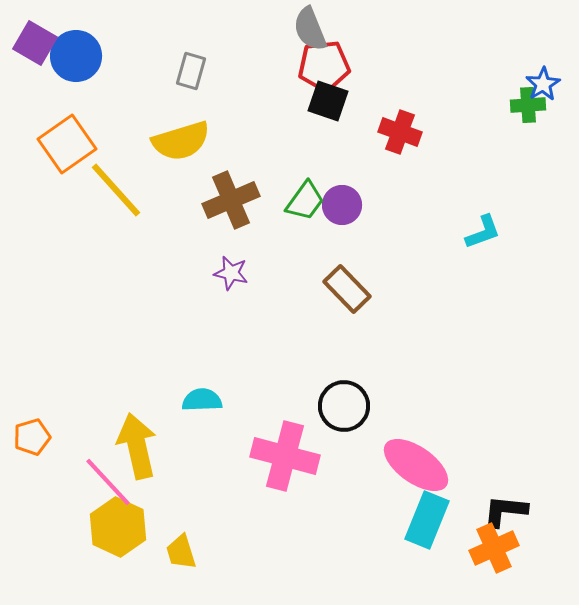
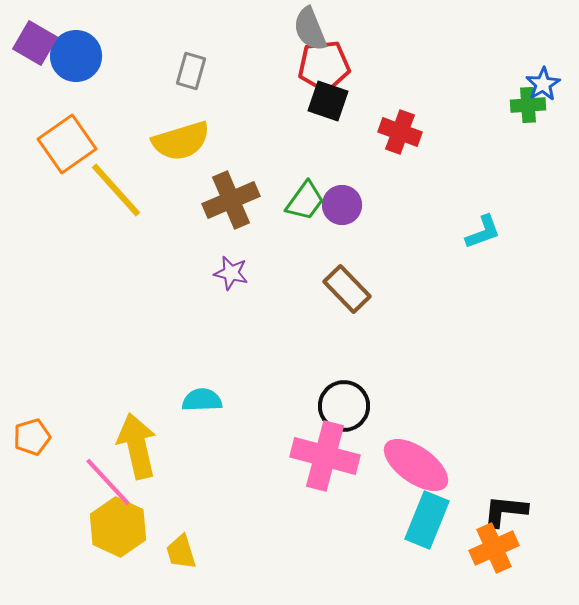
pink cross: moved 40 px right
